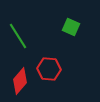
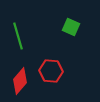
green line: rotated 16 degrees clockwise
red hexagon: moved 2 px right, 2 px down
